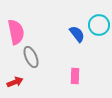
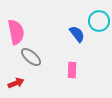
cyan circle: moved 4 px up
gray ellipse: rotated 25 degrees counterclockwise
pink rectangle: moved 3 px left, 6 px up
red arrow: moved 1 px right, 1 px down
